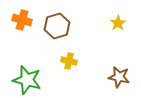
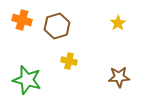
brown star: rotated 15 degrees counterclockwise
